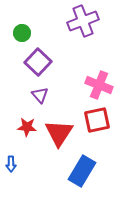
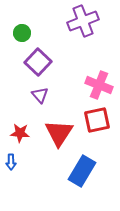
red star: moved 7 px left, 6 px down
blue arrow: moved 2 px up
